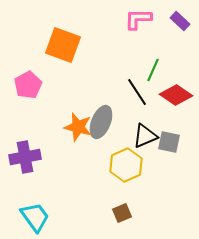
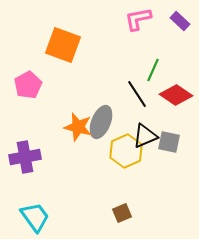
pink L-shape: rotated 12 degrees counterclockwise
black line: moved 2 px down
yellow hexagon: moved 14 px up
